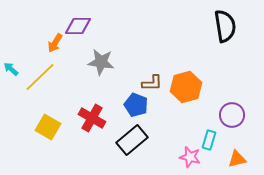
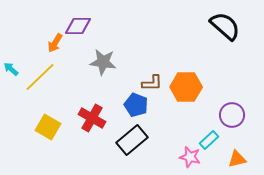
black semicircle: rotated 40 degrees counterclockwise
gray star: moved 2 px right
orange hexagon: rotated 16 degrees clockwise
cyan rectangle: rotated 30 degrees clockwise
